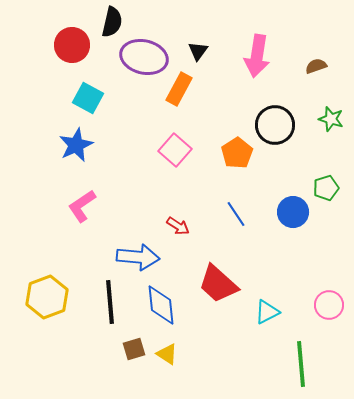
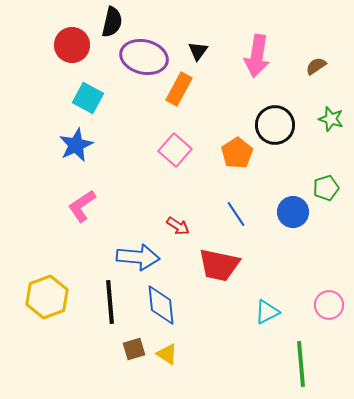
brown semicircle: rotated 15 degrees counterclockwise
red trapezoid: moved 1 px right, 19 px up; rotated 30 degrees counterclockwise
